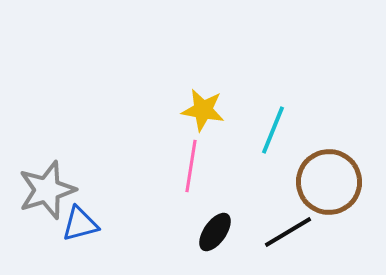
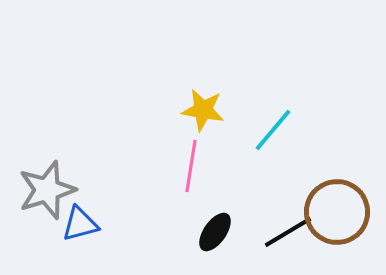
cyan line: rotated 18 degrees clockwise
brown circle: moved 8 px right, 30 px down
